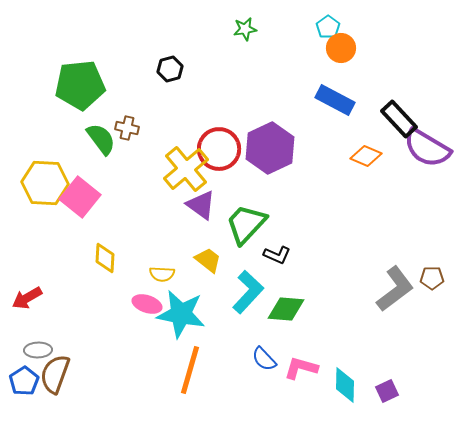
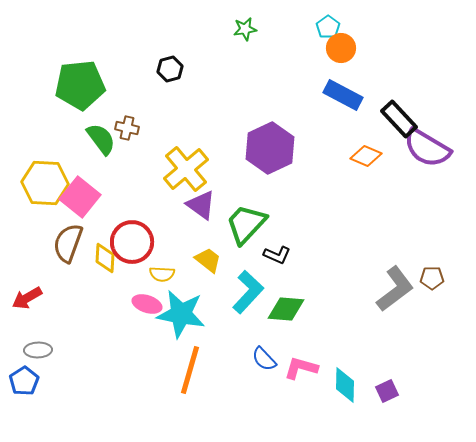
blue rectangle: moved 8 px right, 5 px up
red circle: moved 87 px left, 93 px down
brown semicircle: moved 13 px right, 131 px up
